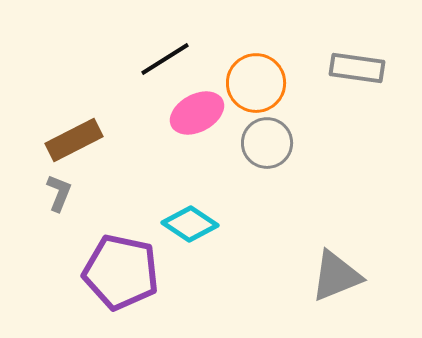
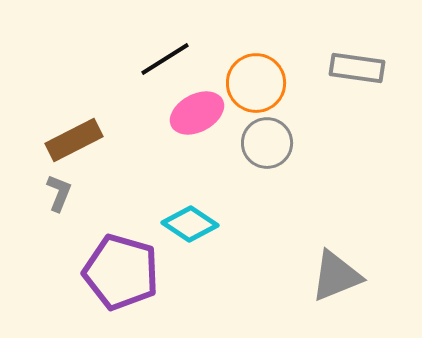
purple pentagon: rotated 4 degrees clockwise
